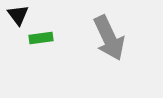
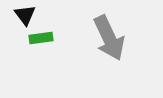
black triangle: moved 7 px right
